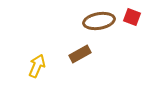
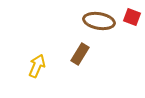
brown ellipse: rotated 20 degrees clockwise
brown rectangle: rotated 30 degrees counterclockwise
